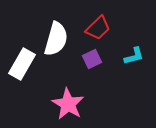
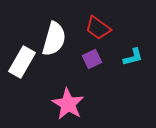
red trapezoid: rotated 80 degrees clockwise
white semicircle: moved 2 px left
cyan L-shape: moved 1 px left, 1 px down
white rectangle: moved 2 px up
